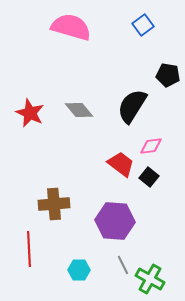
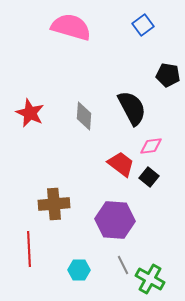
black semicircle: moved 2 px down; rotated 120 degrees clockwise
gray diamond: moved 5 px right, 6 px down; rotated 44 degrees clockwise
purple hexagon: moved 1 px up
